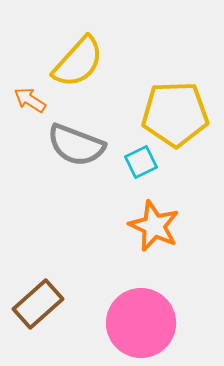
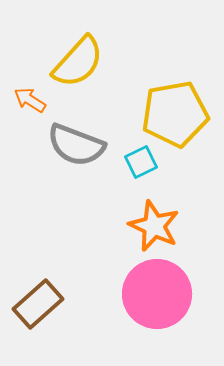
yellow pentagon: rotated 8 degrees counterclockwise
pink circle: moved 16 px right, 29 px up
